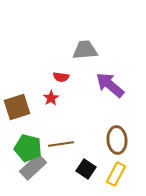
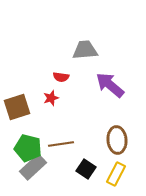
red star: rotated 14 degrees clockwise
